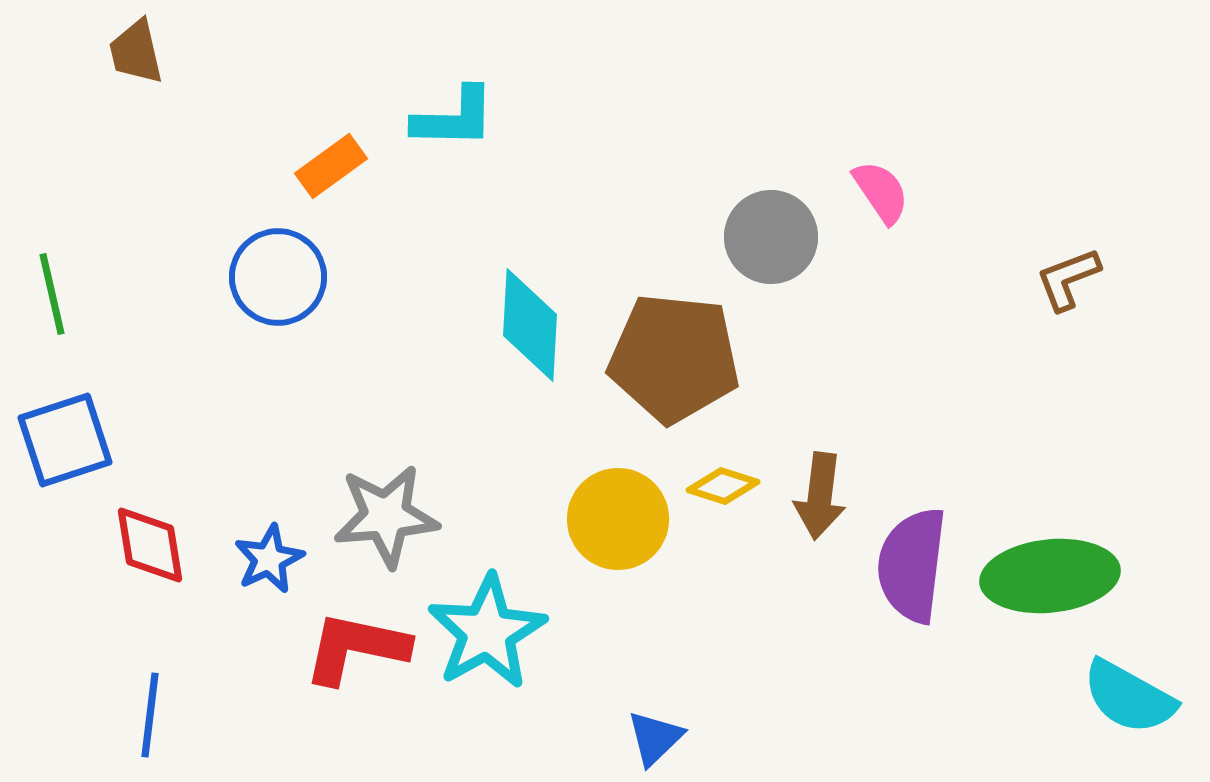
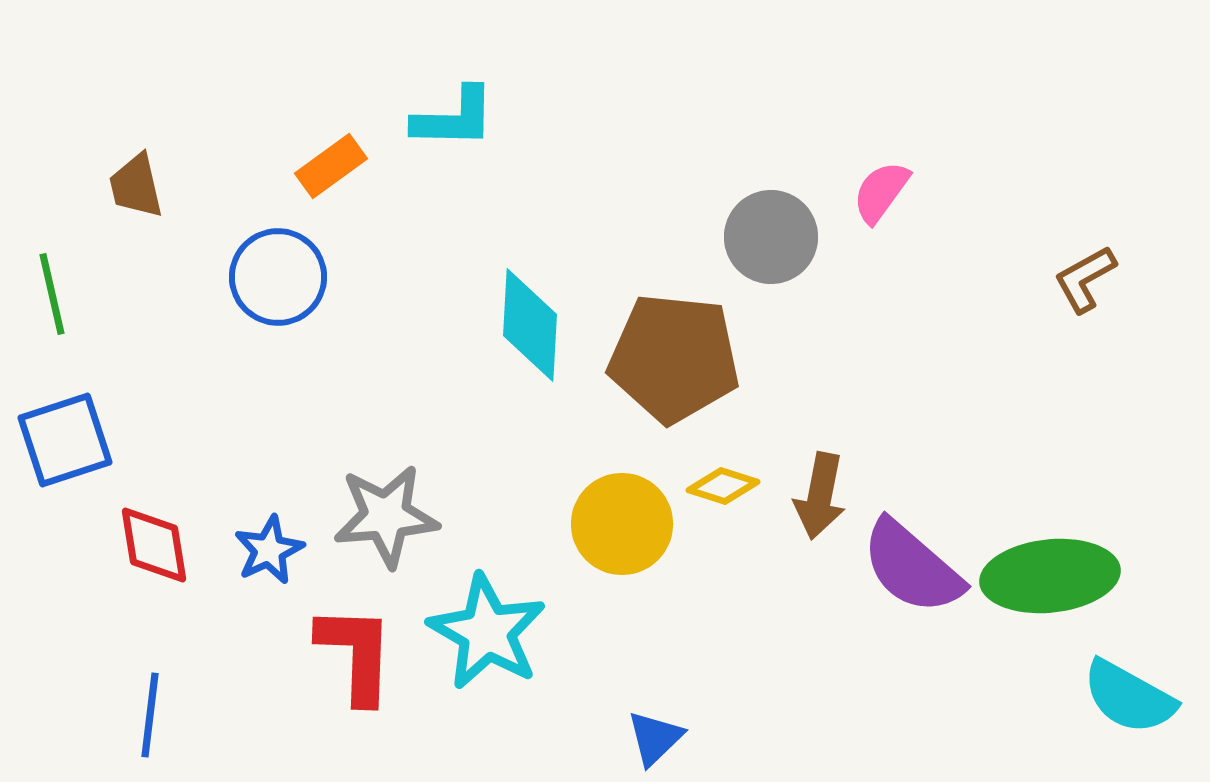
brown trapezoid: moved 134 px down
pink semicircle: rotated 110 degrees counterclockwise
brown L-shape: moved 17 px right; rotated 8 degrees counterclockwise
brown arrow: rotated 4 degrees clockwise
yellow circle: moved 4 px right, 5 px down
red diamond: moved 4 px right
blue star: moved 9 px up
purple semicircle: moved 2 px down; rotated 56 degrees counterclockwise
cyan star: rotated 13 degrees counterclockwise
red L-shape: moved 6 px down; rotated 80 degrees clockwise
